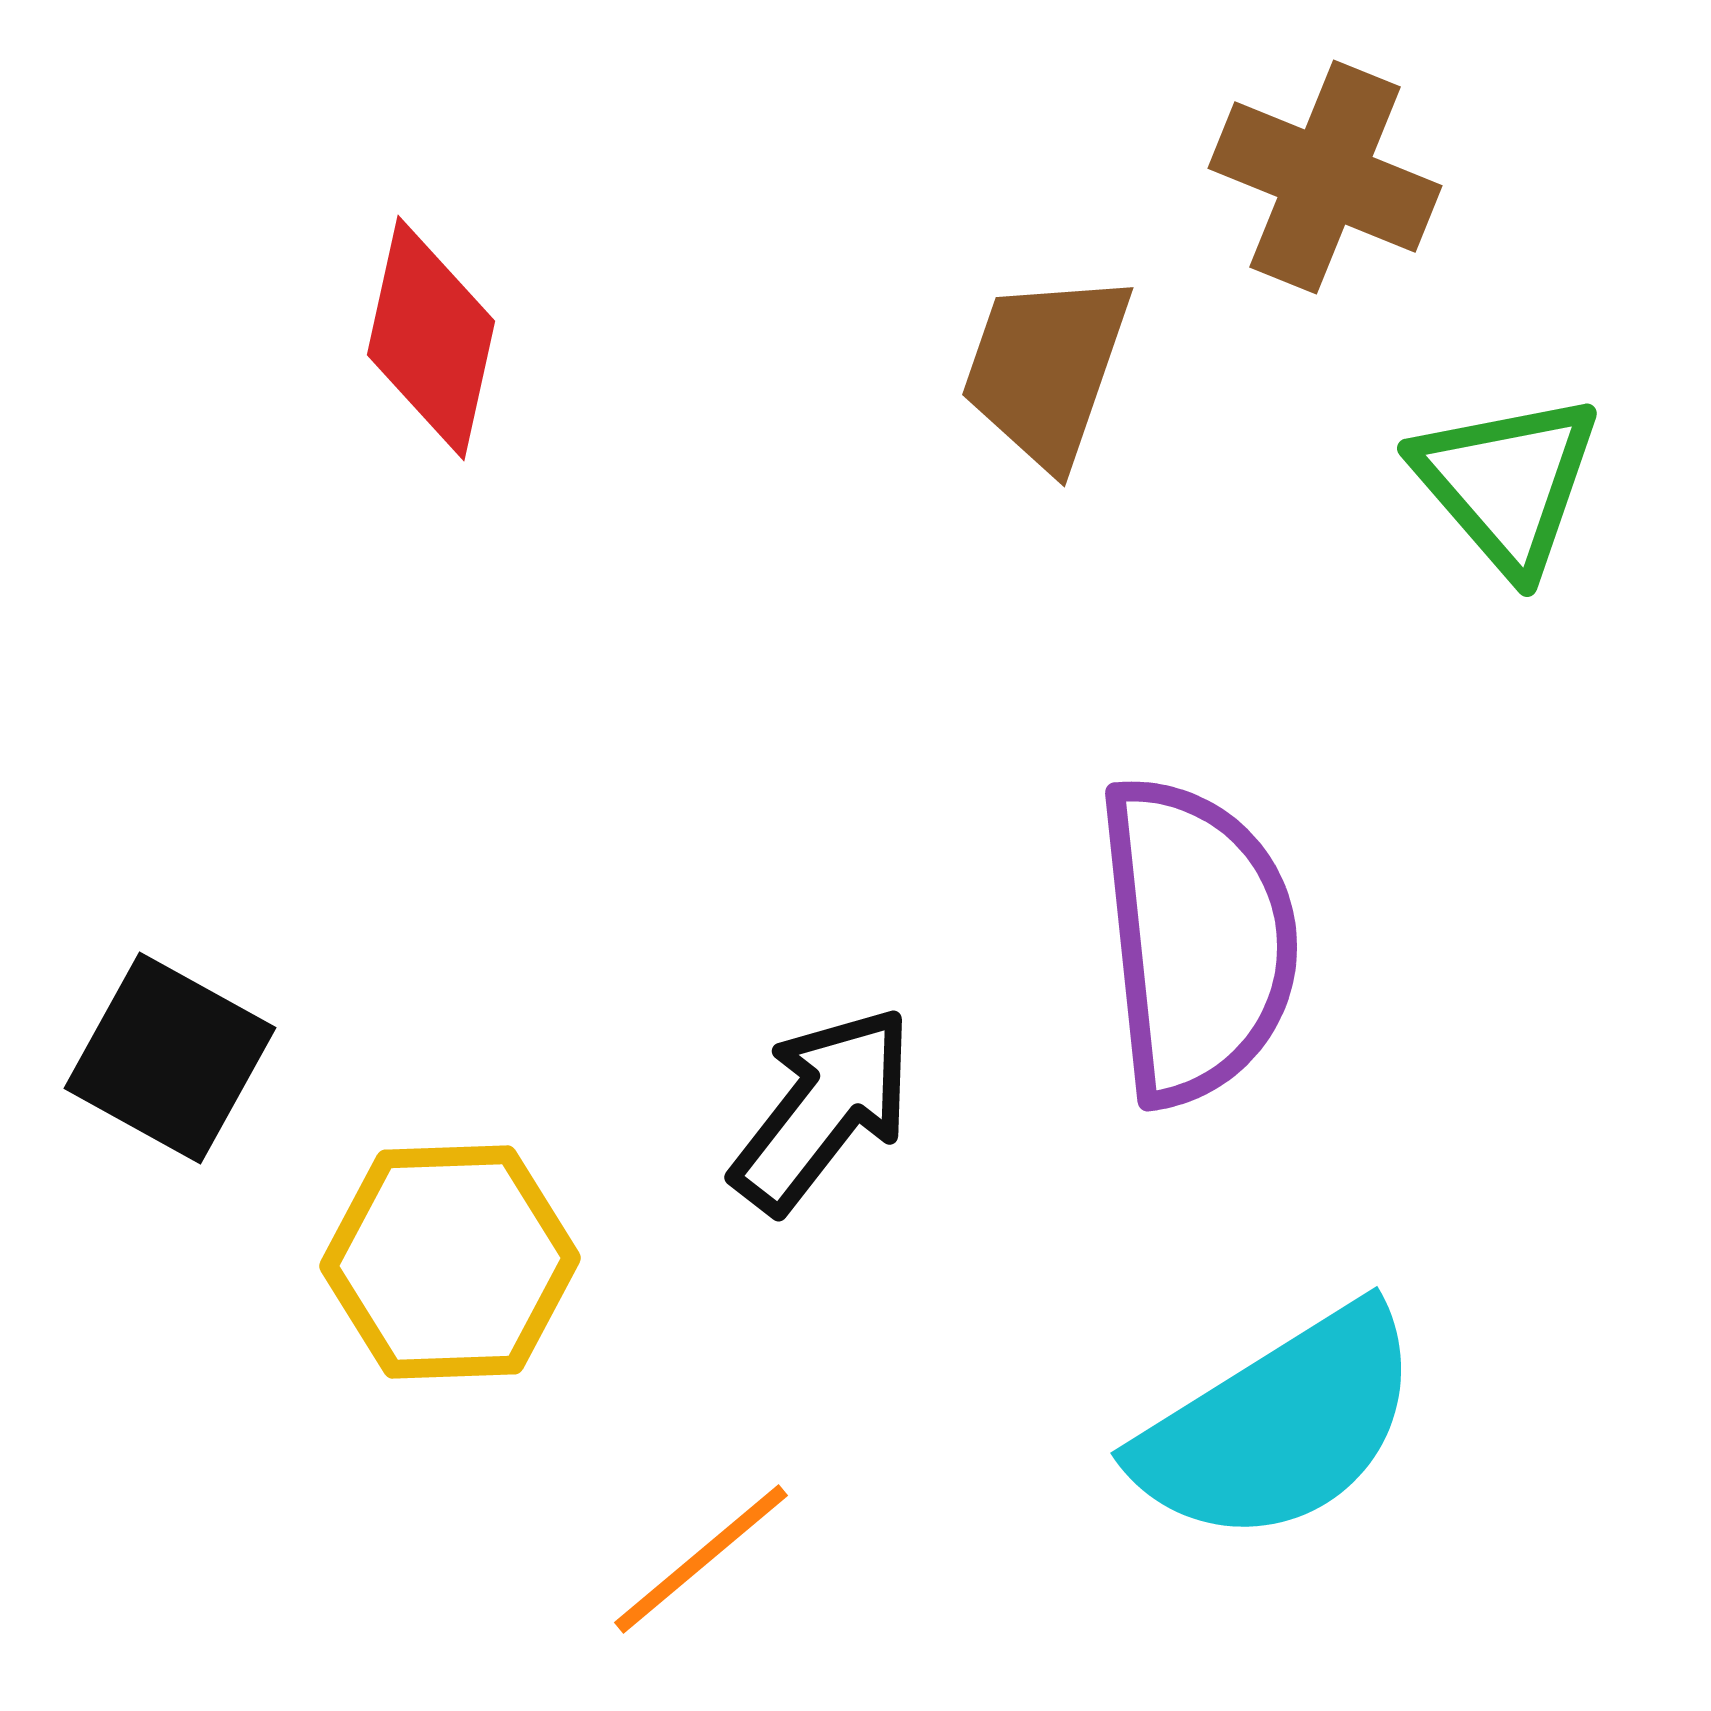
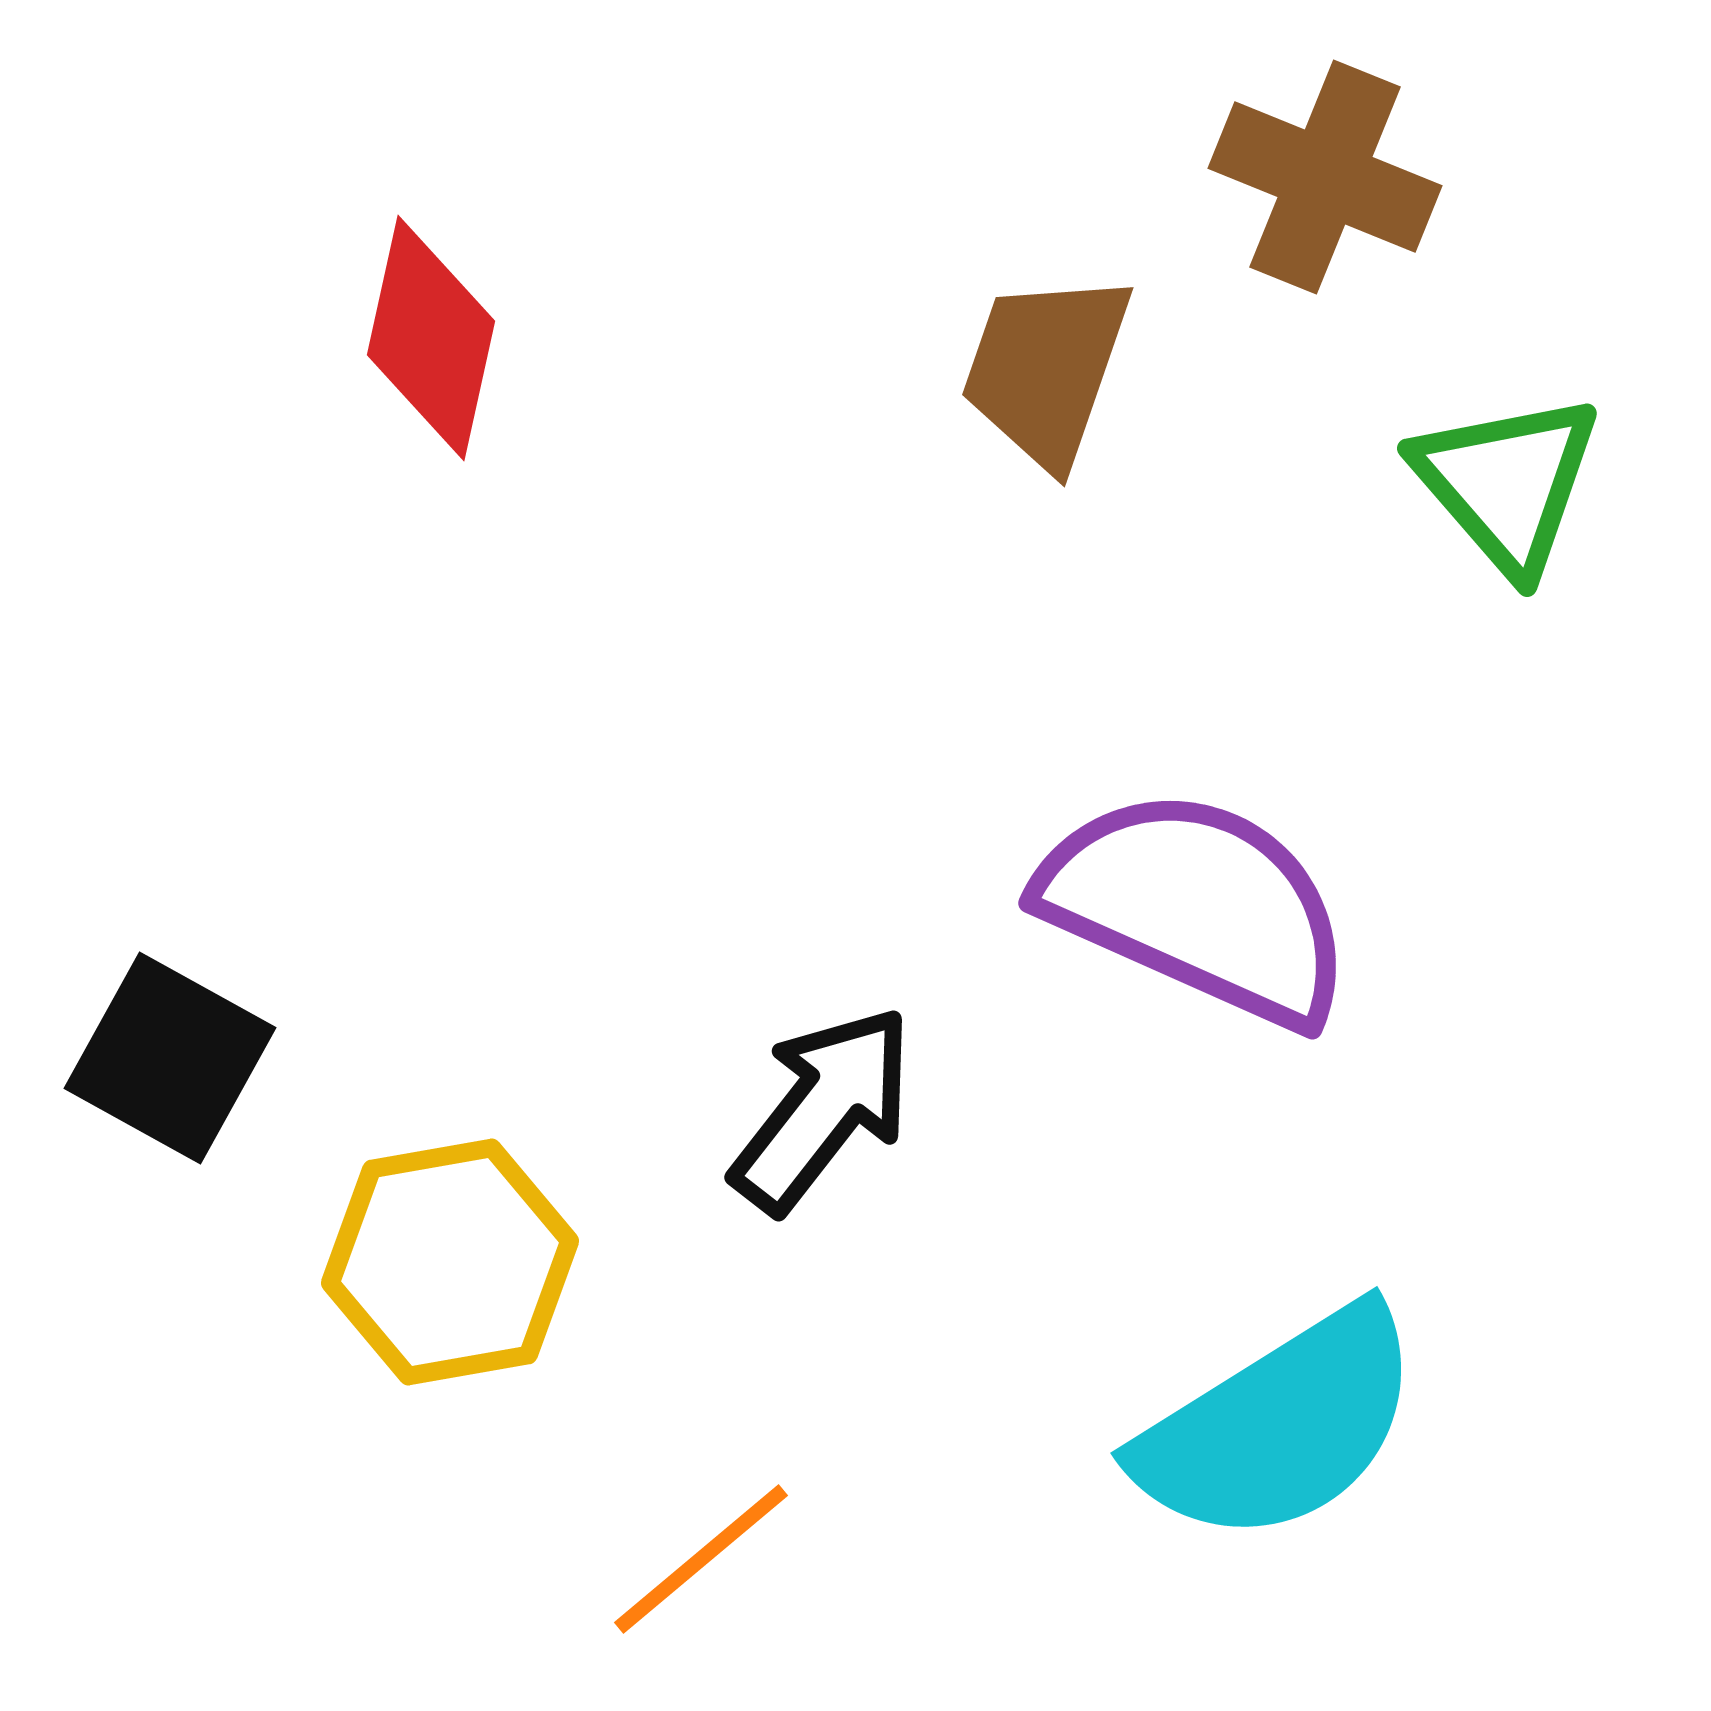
purple semicircle: moved 34 px up; rotated 60 degrees counterclockwise
yellow hexagon: rotated 8 degrees counterclockwise
